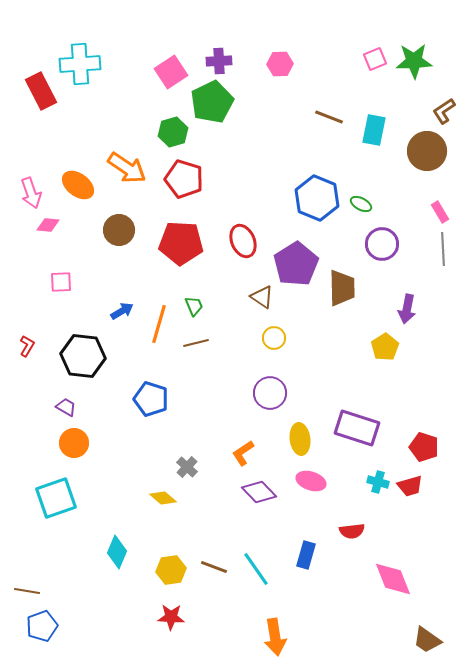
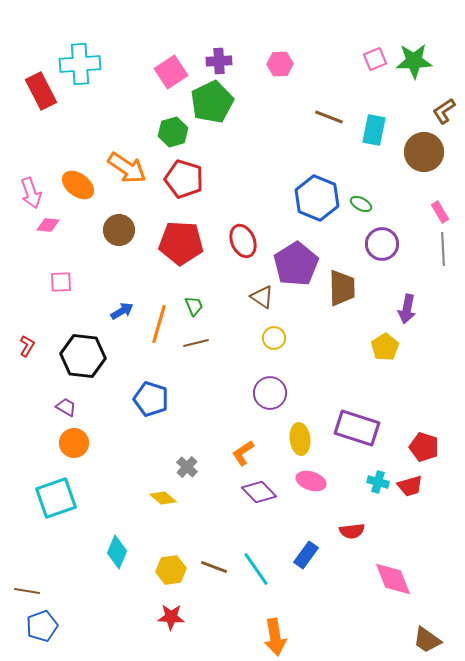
brown circle at (427, 151): moved 3 px left, 1 px down
blue rectangle at (306, 555): rotated 20 degrees clockwise
